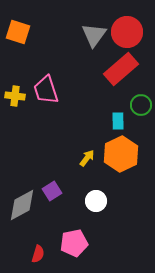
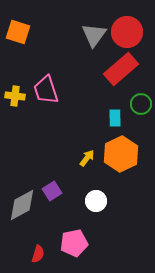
green circle: moved 1 px up
cyan rectangle: moved 3 px left, 3 px up
